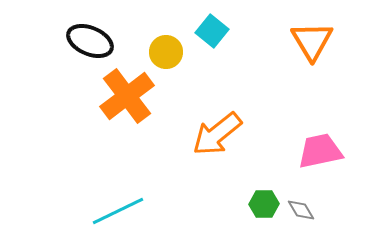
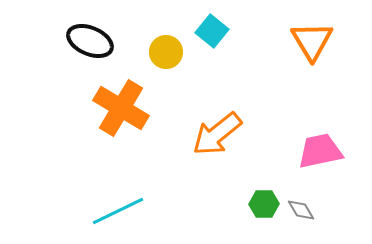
orange cross: moved 6 px left, 12 px down; rotated 22 degrees counterclockwise
